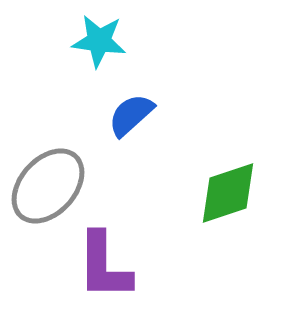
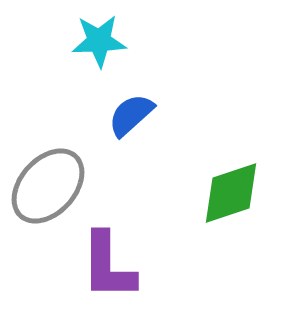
cyan star: rotated 10 degrees counterclockwise
green diamond: moved 3 px right
purple L-shape: moved 4 px right
